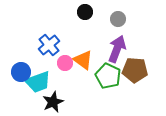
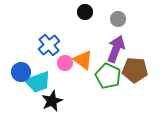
purple arrow: moved 1 px left
black star: moved 1 px left, 1 px up
